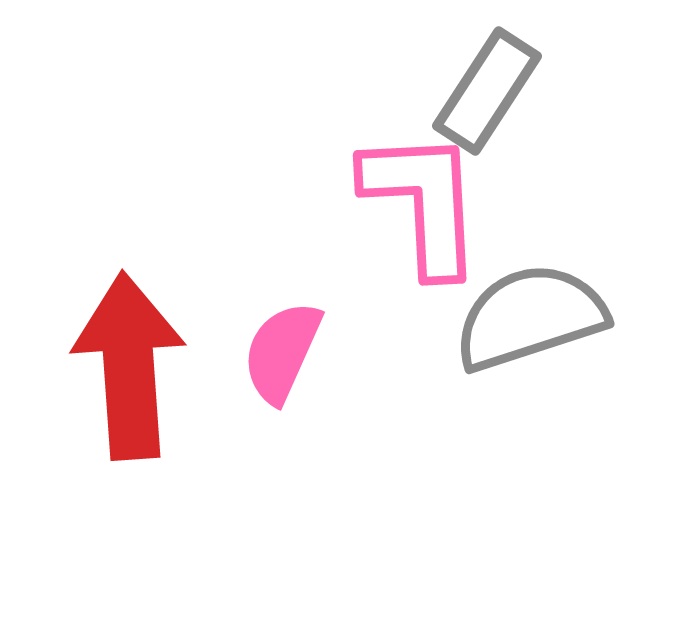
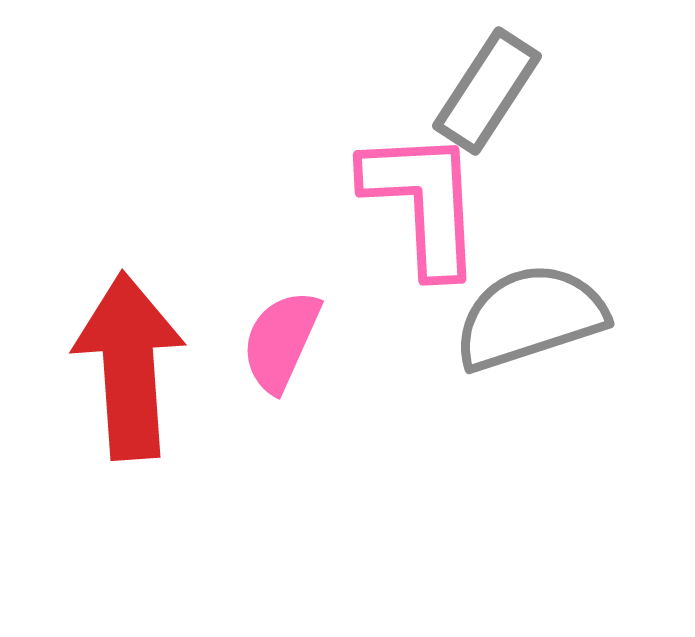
pink semicircle: moved 1 px left, 11 px up
